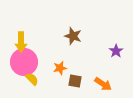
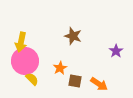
yellow arrow: rotated 12 degrees clockwise
pink circle: moved 1 px right, 1 px up
orange star: rotated 16 degrees counterclockwise
orange arrow: moved 4 px left
